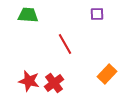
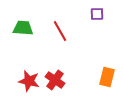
green trapezoid: moved 5 px left, 13 px down
red line: moved 5 px left, 13 px up
orange rectangle: moved 3 px down; rotated 30 degrees counterclockwise
red cross: moved 1 px right, 3 px up; rotated 18 degrees counterclockwise
